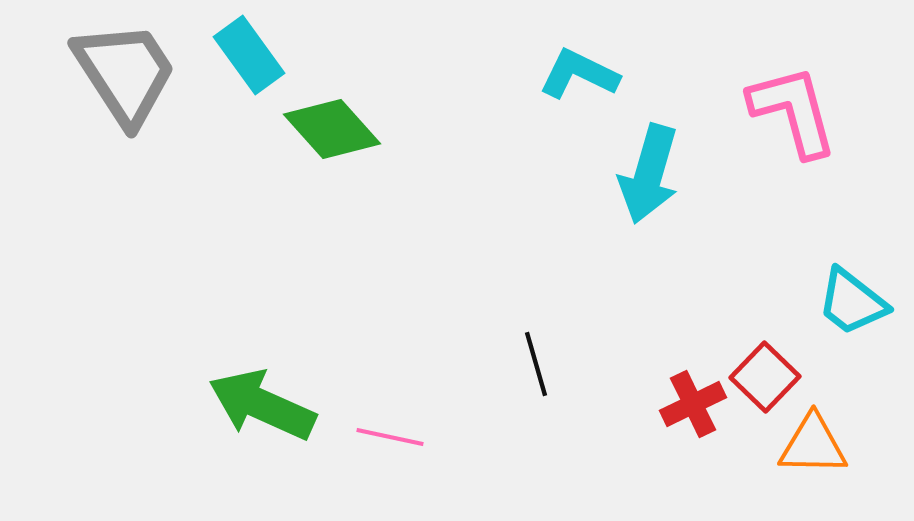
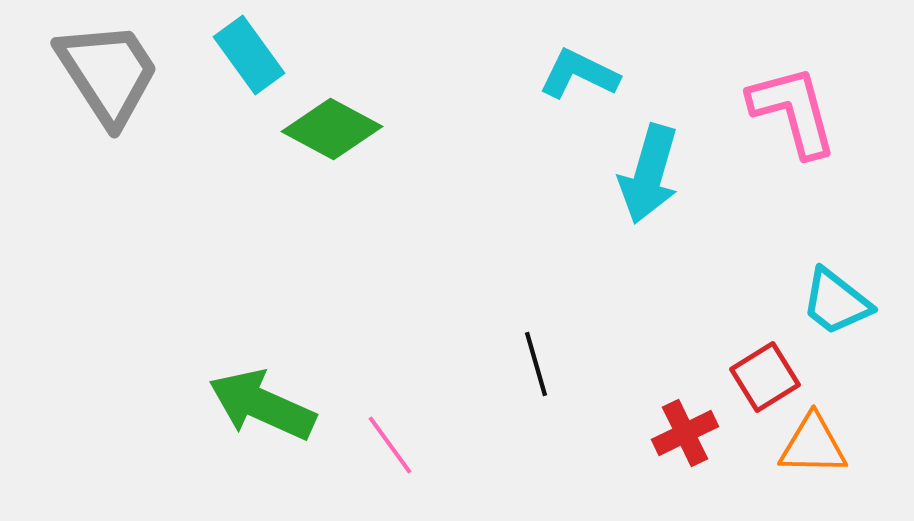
gray trapezoid: moved 17 px left
green diamond: rotated 20 degrees counterclockwise
cyan trapezoid: moved 16 px left
red square: rotated 14 degrees clockwise
red cross: moved 8 px left, 29 px down
pink line: moved 8 px down; rotated 42 degrees clockwise
